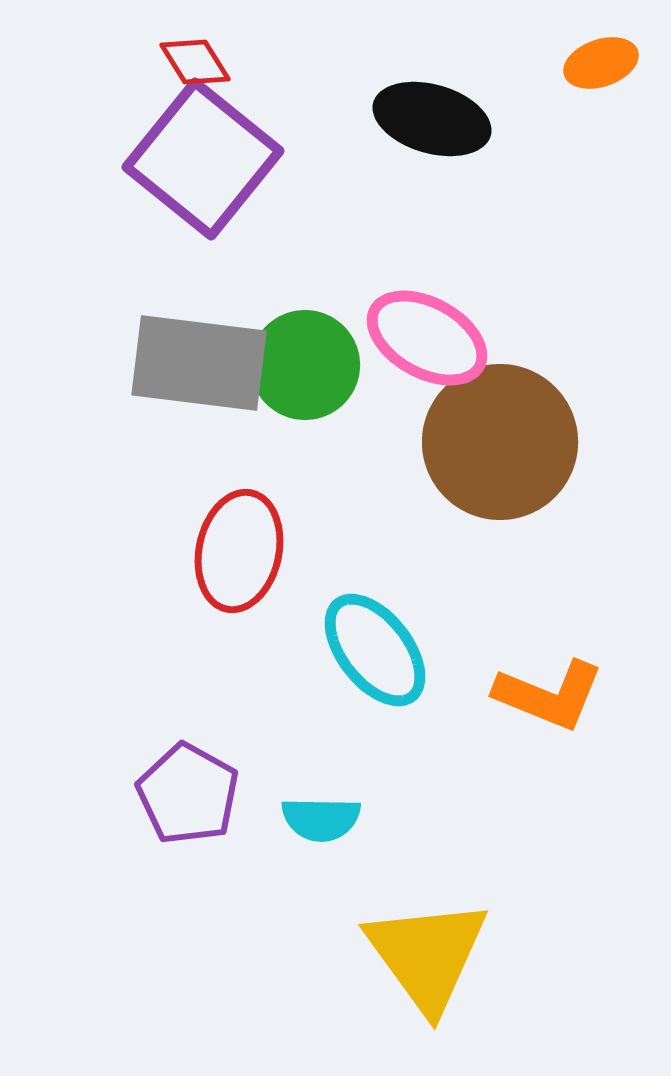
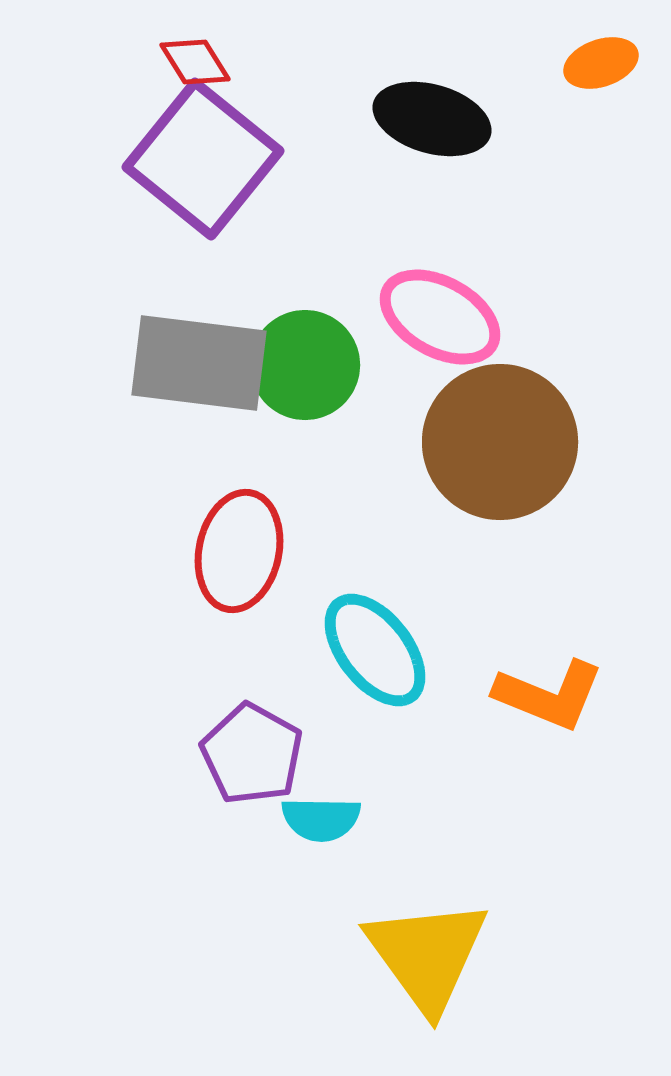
pink ellipse: moved 13 px right, 21 px up
purple pentagon: moved 64 px right, 40 px up
